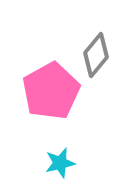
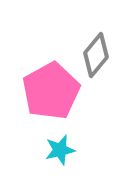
cyan star: moved 13 px up
